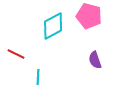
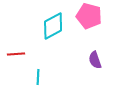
red line: rotated 30 degrees counterclockwise
